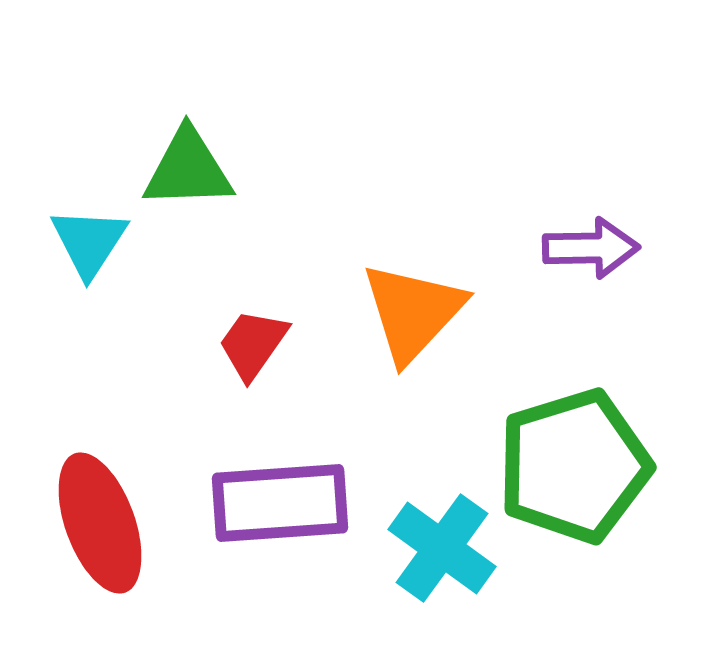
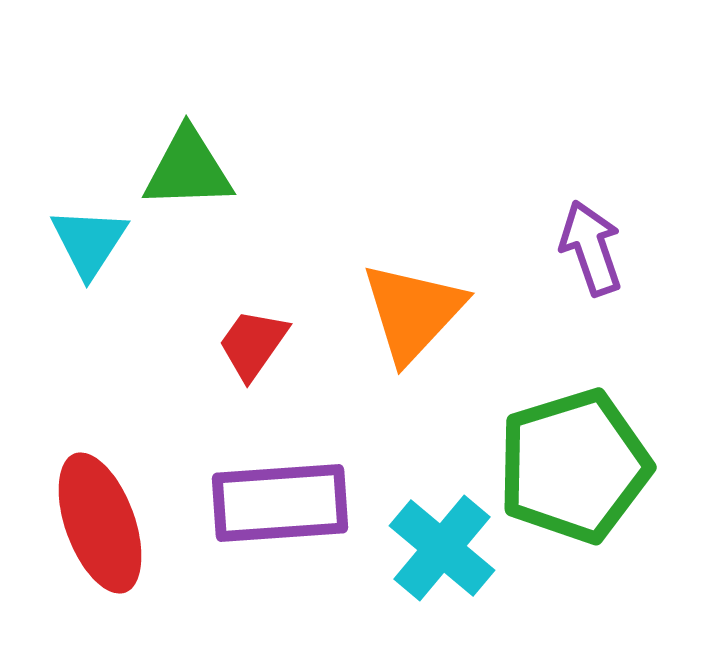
purple arrow: rotated 108 degrees counterclockwise
cyan cross: rotated 4 degrees clockwise
